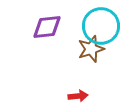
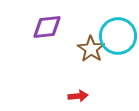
cyan circle: moved 17 px right, 10 px down
brown star: rotated 20 degrees counterclockwise
